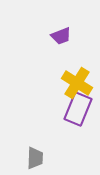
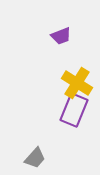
purple rectangle: moved 4 px left, 1 px down
gray trapezoid: rotated 40 degrees clockwise
